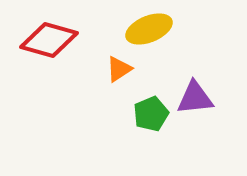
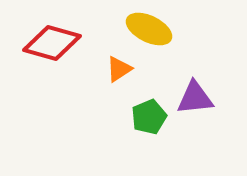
yellow ellipse: rotated 48 degrees clockwise
red diamond: moved 3 px right, 3 px down
green pentagon: moved 2 px left, 3 px down
